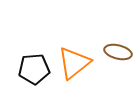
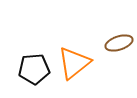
brown ellipse: moved 1 px right, 9 px up; rotated 32 degrees counterclockwise
